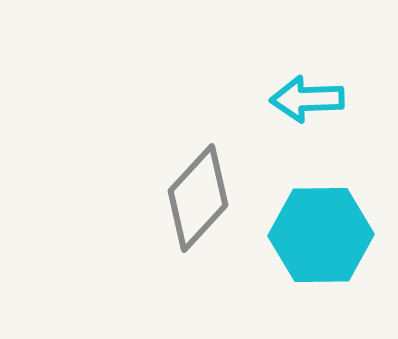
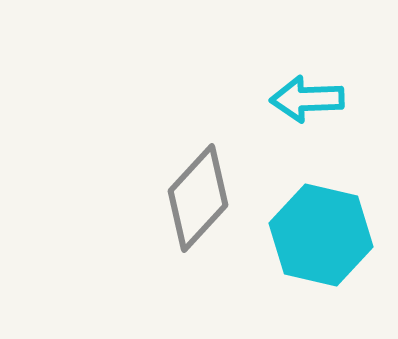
cyan hexagon: rotated 14 degrees clockwise
